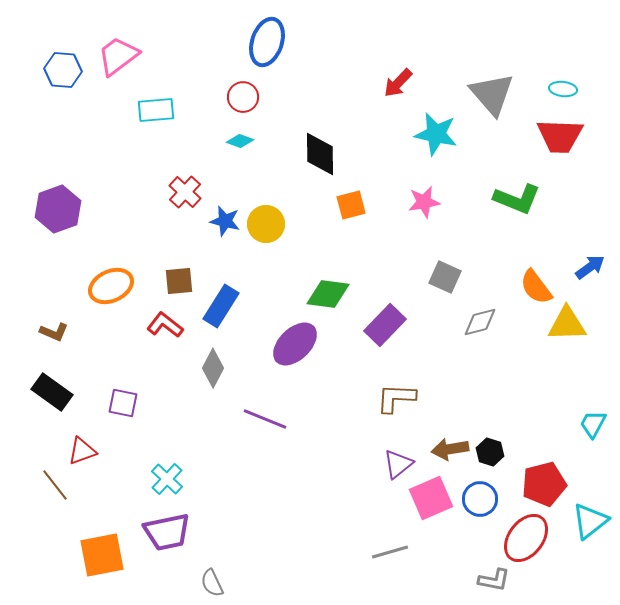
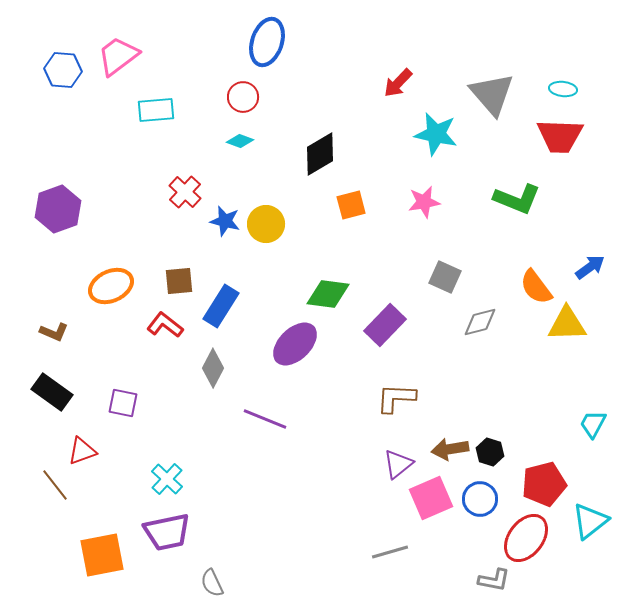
black diamond at (320, 154): rotated 60 degrees clockwise
